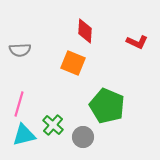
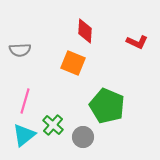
pink line: moved 6 px right, 3 px up
cyan triangle: rotated 25 degrees counterclockwise
